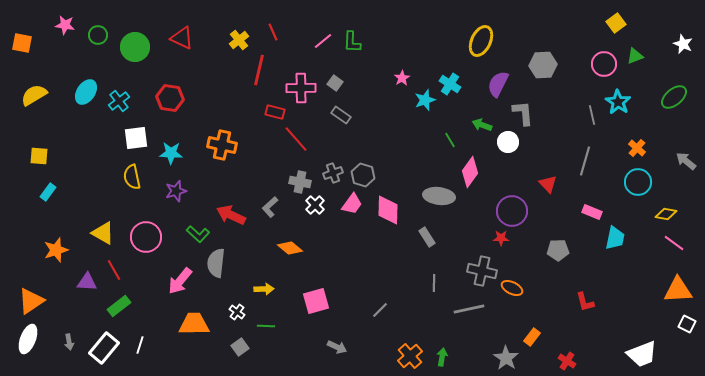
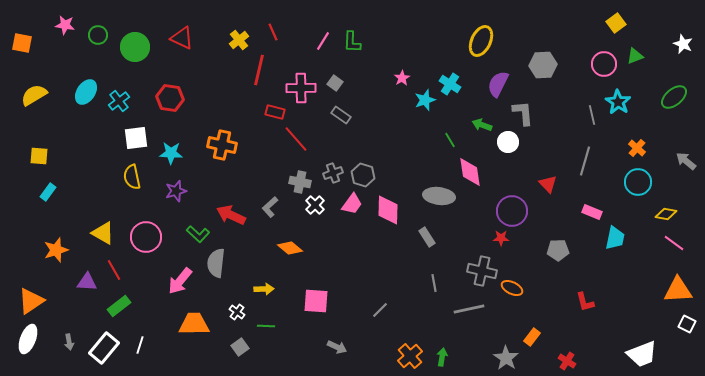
pink line at (323, 41): rotated 18 degrees counterclockwise
pink diamond at (470, 172): rotated 44 degrees counterclockwise
gray line at (434, 283): rotated 12 degrees counterclockwise
pink square at (316, 301): rotated 20 degrees clockwise
